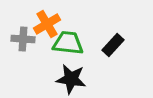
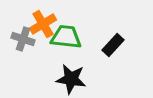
orange cross: moved 4 px left
gray cross: rotated 15 degrees clockwise
green trapezoid: moved 2 px left, 6 px up
